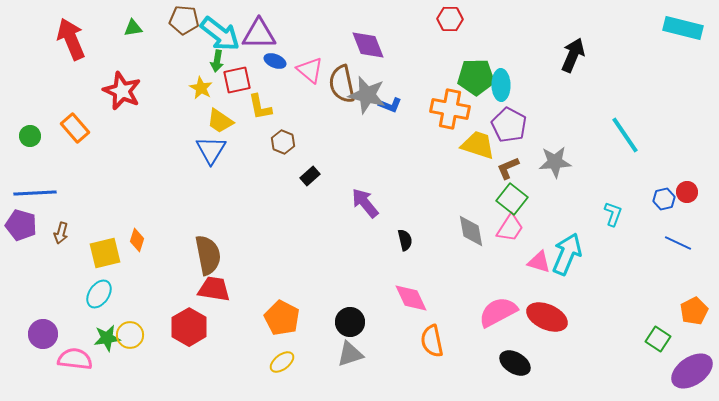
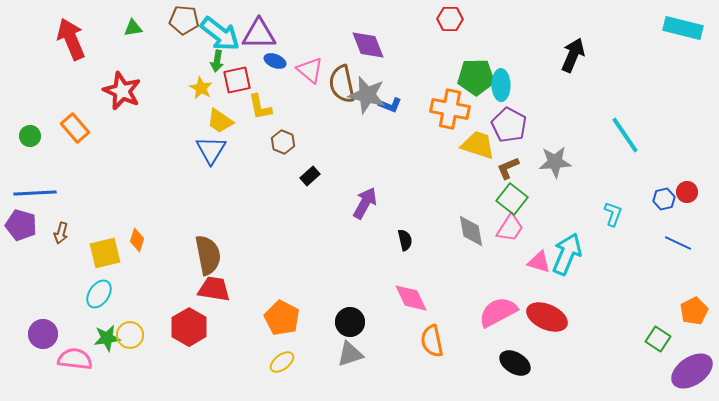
purple arrow at (365, 203): rotated 68 degrees clockwise
